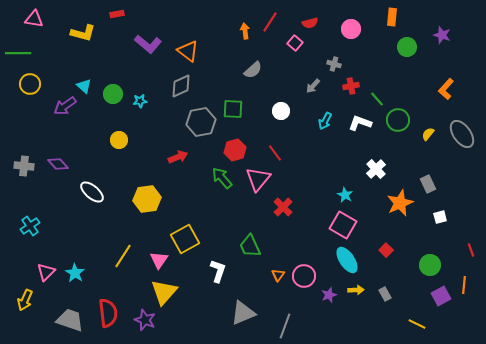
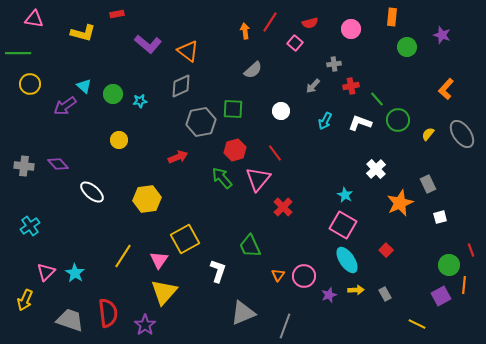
gray cross at (334, 64): rotated 24 degrees counterclockwise
green circle at (430, 265): moved 19 px right
purple star at (145, 320): moved 5 px down; rotated 15 degrees clockwise
